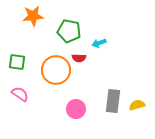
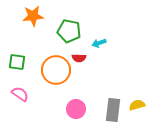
gray rectangle: moved 9 px down
